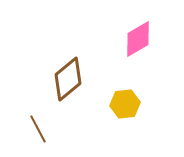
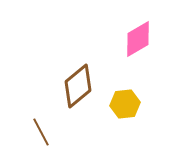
brown diamond: moved 10 px right, 7 px down
brown line: moved 3 px right, 3 px down
